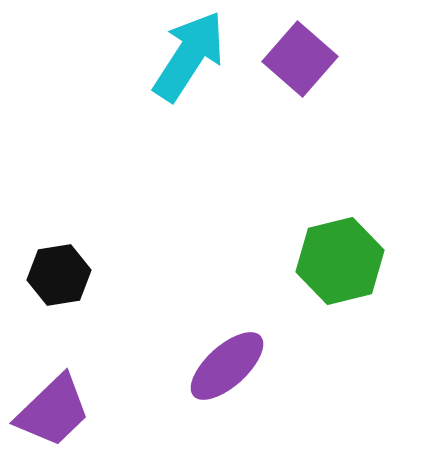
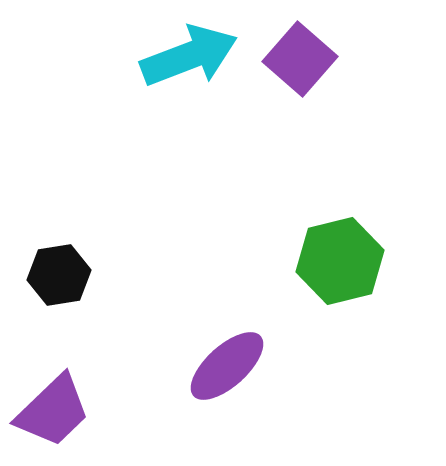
cyan arrow: rotated 36 degrees clockwise
